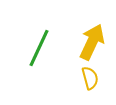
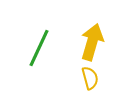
yellow arrow: rotated 9 degrees counterclockwise
